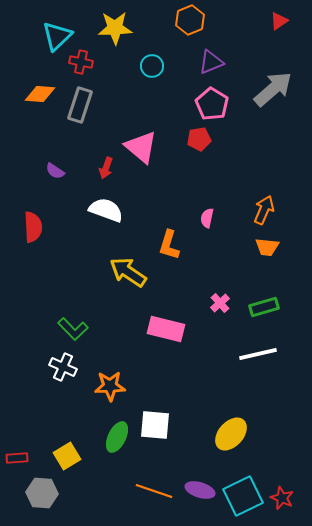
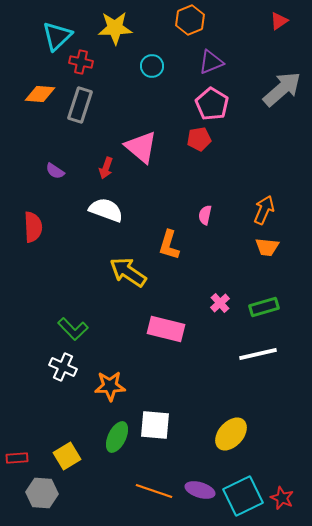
gray arrow: moved 9 px right
pink semicircle: moved 2 px left, 3 px up
